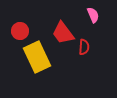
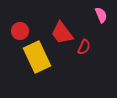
pink semicircle: moved 8 px right
red trapezoid: moved 1 px left
red semicircle: rotated 21 degrees clockwise
